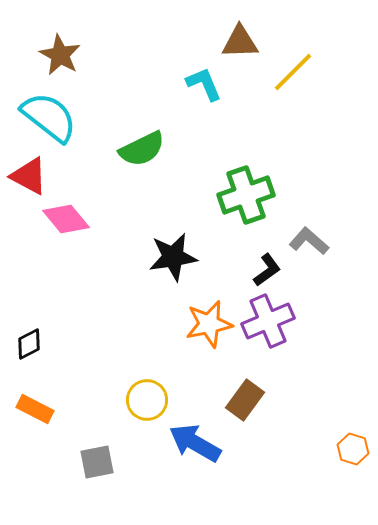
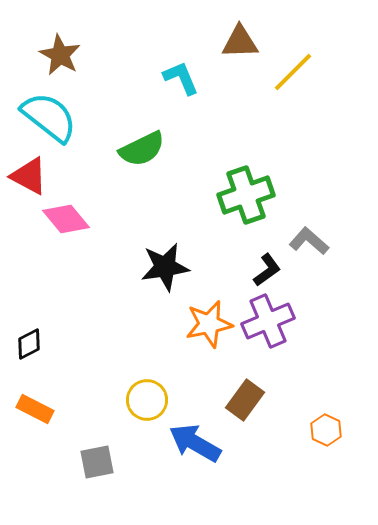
cyan L-shape: moved 23 px left, 6 px up
black star: moved 8 px left, 10 px down
orange hexagon: moved 27 px left, 19 px up; rotated 8 degrees clockwise
